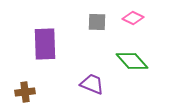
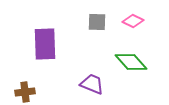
pink diamond: moved 3 px down
green diamond: moved 1 px left, 1 px down
